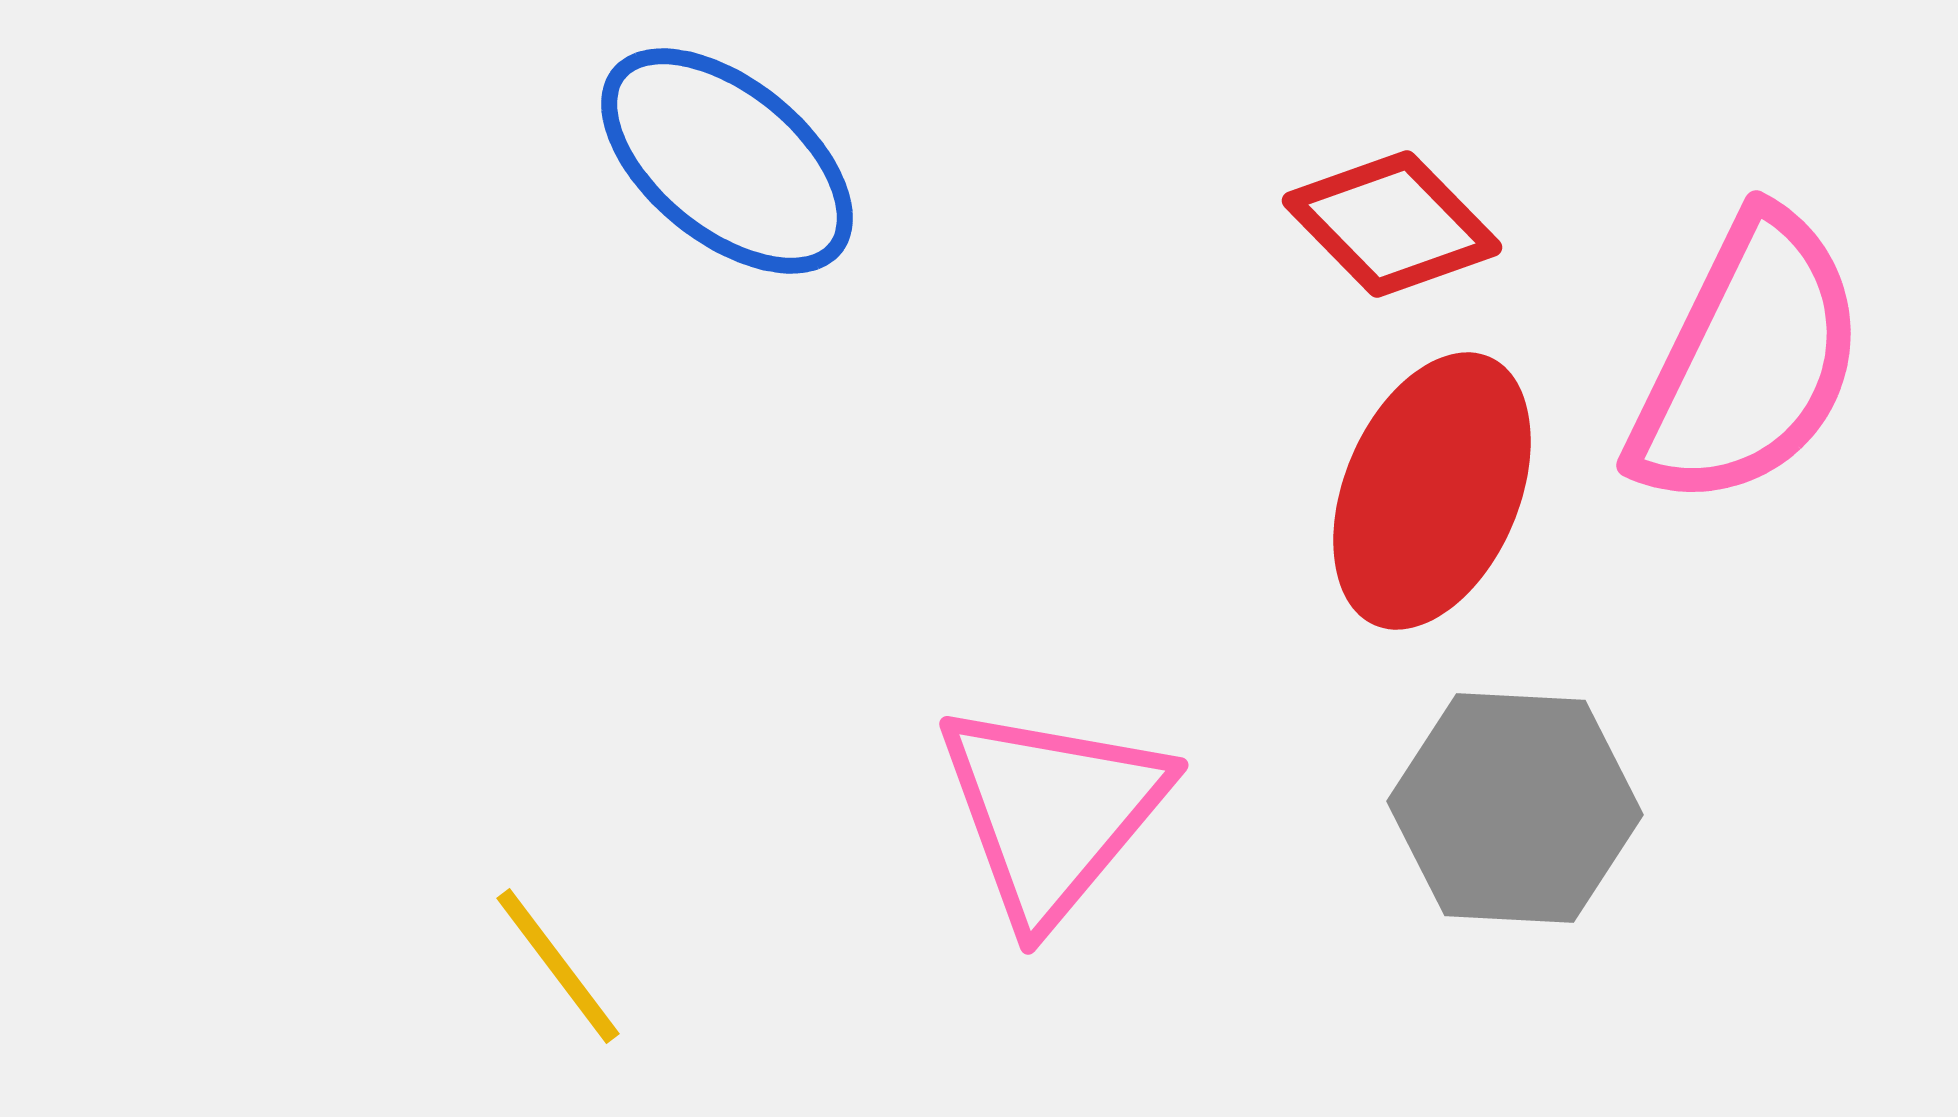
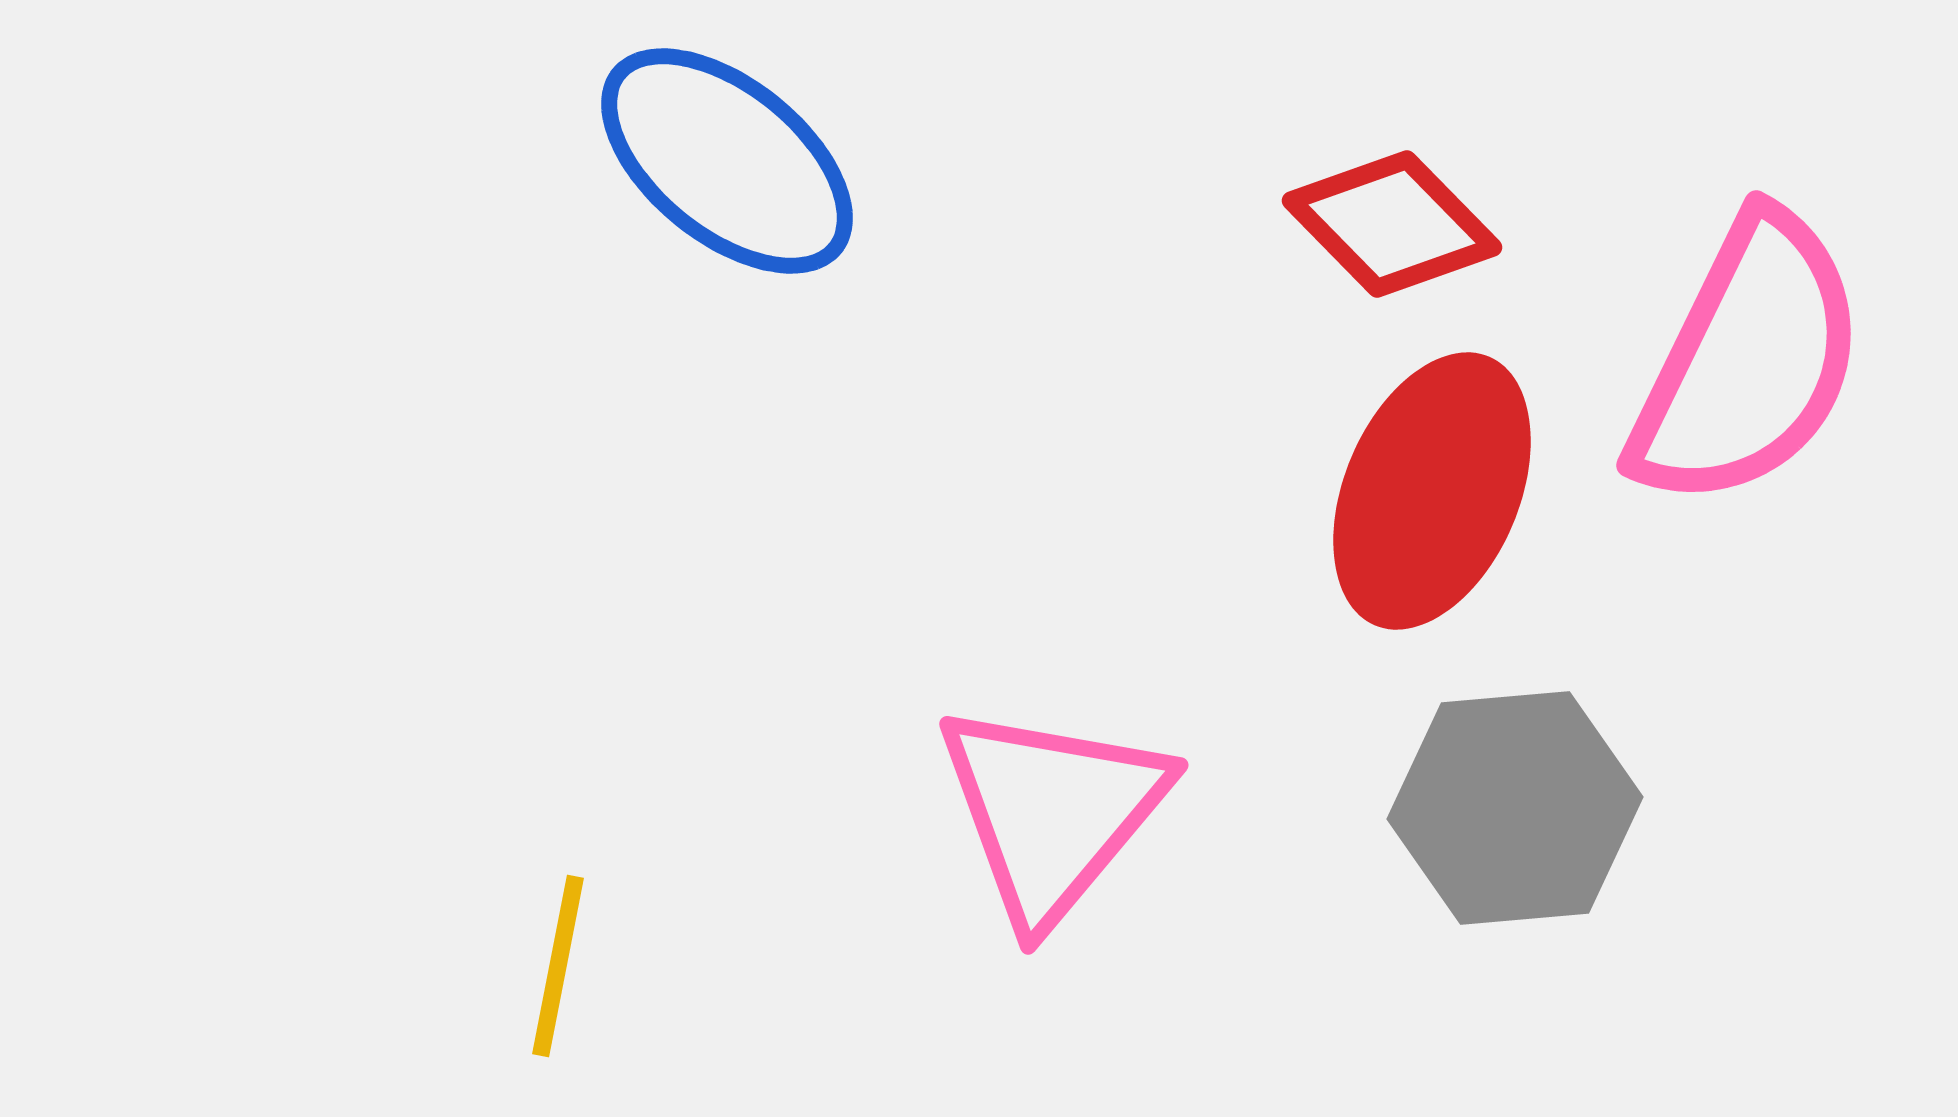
gray hexagon: rotated 8 degrees counterclockwise
yellow line: rotated 48 degrees clockwise
